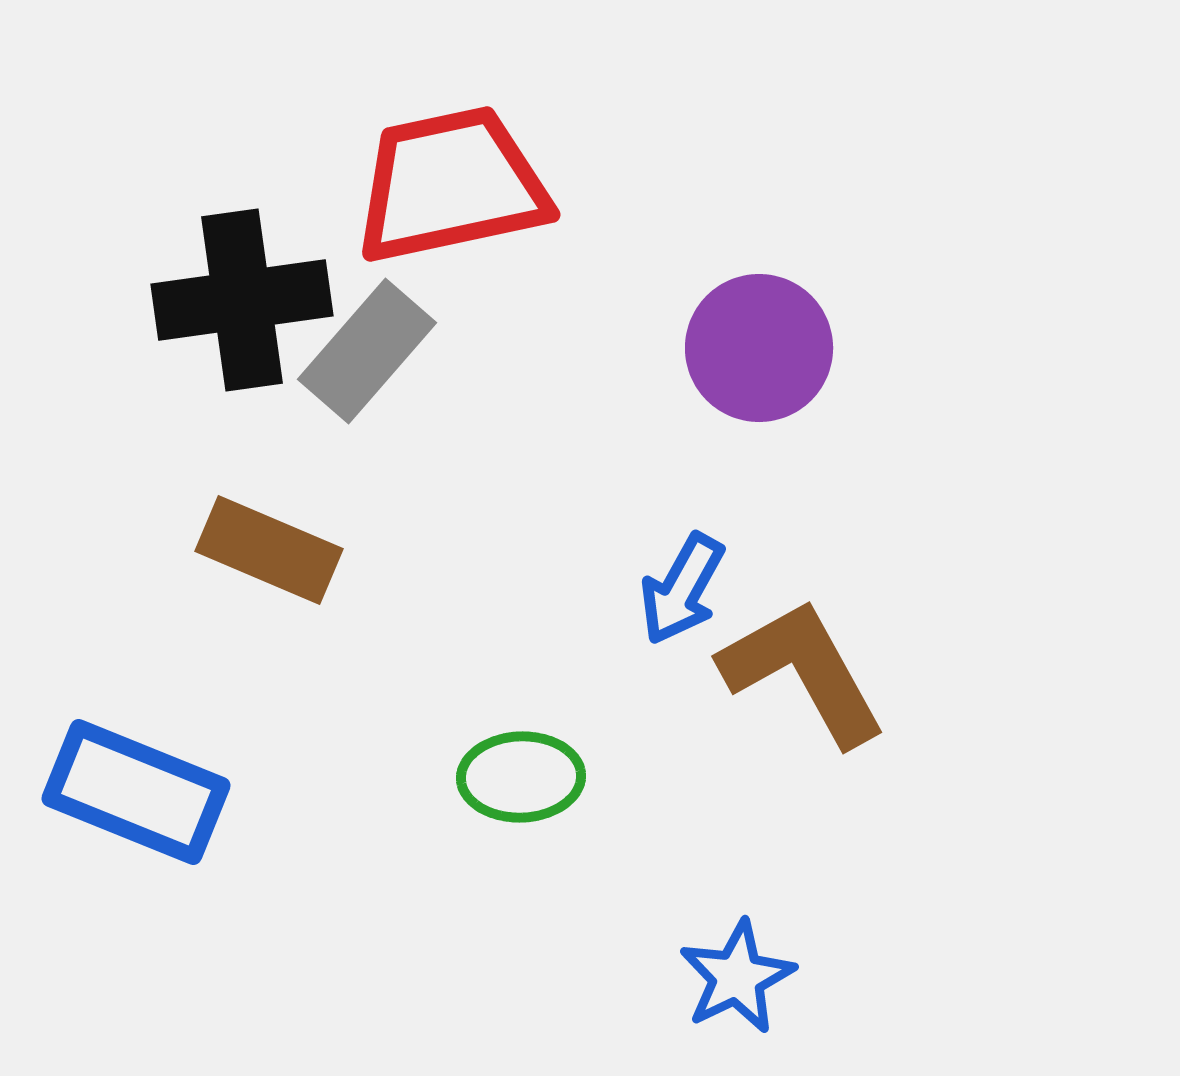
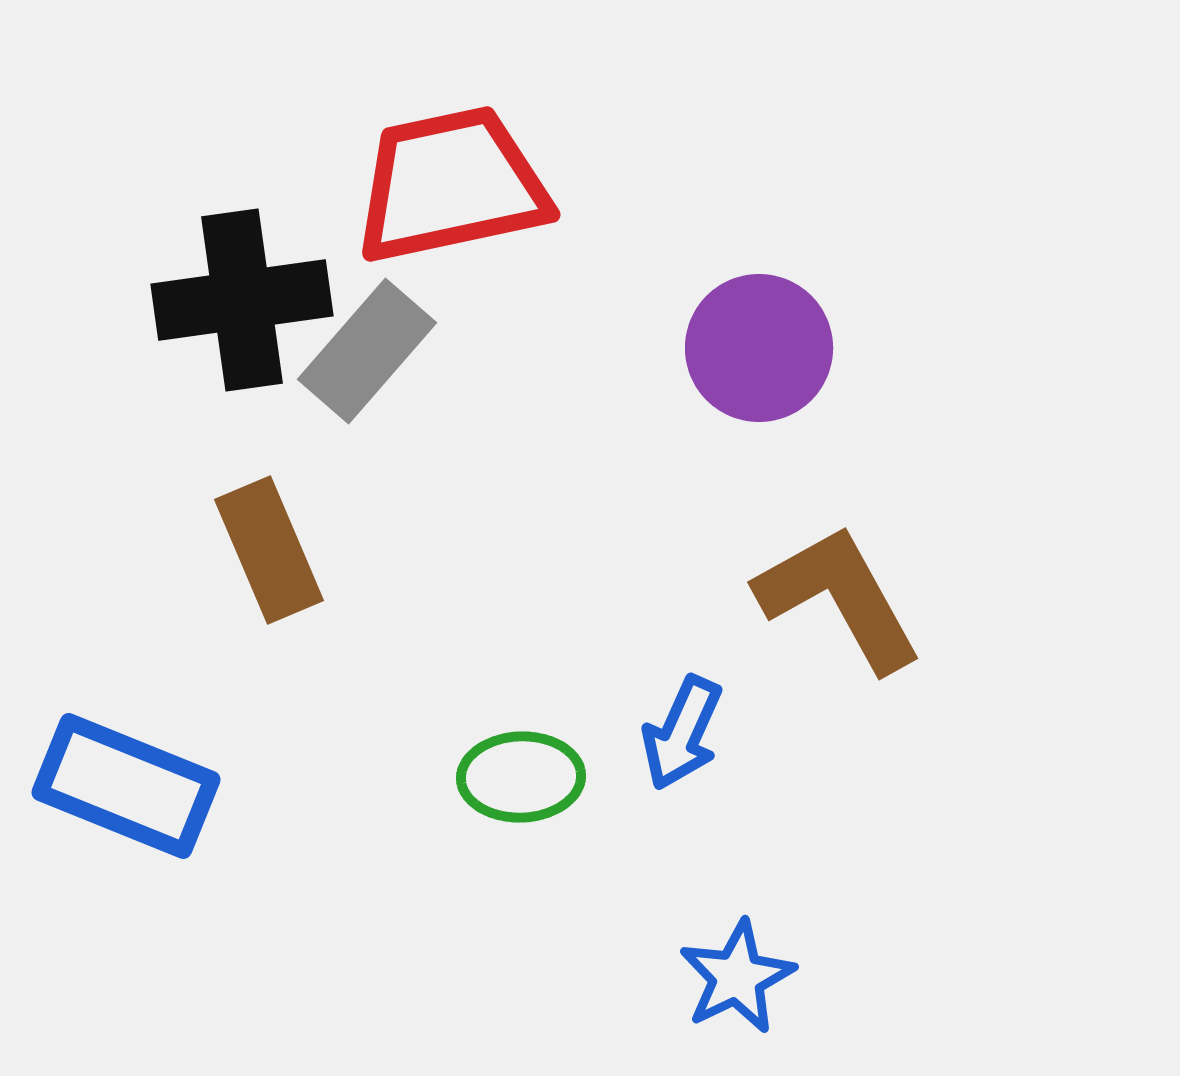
brown rectangle: rotated 44 degrees clockwise
blue arrow: moved 144 px down; rotated 5 degrees counterclockwise
brown L-shape: moved 36 px right, 74 px up
blue rectangle: moved 10 px left, 6 px up
